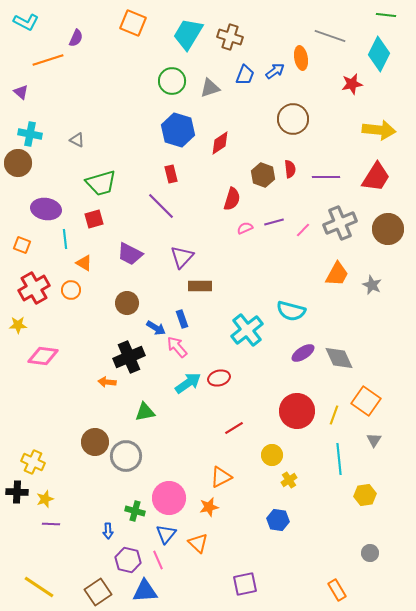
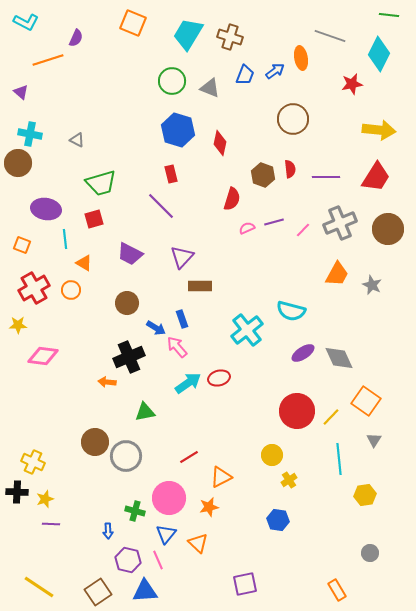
green line at (386, 15): moved 3 px right
gray triangle at (210, 88): rotated 40 degrees clockwise
red diamond at (220, 143): rotated 45 degrees counterclockwise
pink semicircle at (245, 228): moved 2 px right
yellow line at (334, 415): moved 3 px left, 2 px down; rotated 24 degrees clockwise
red line at (234, 428): moved 45 px left, 29 px down
